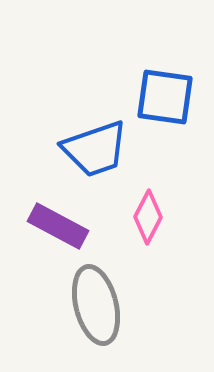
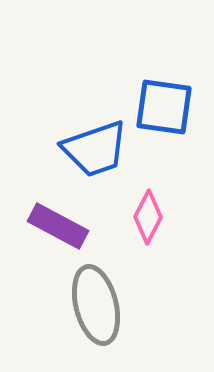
blue square: moved 1 px left, 10 px down
